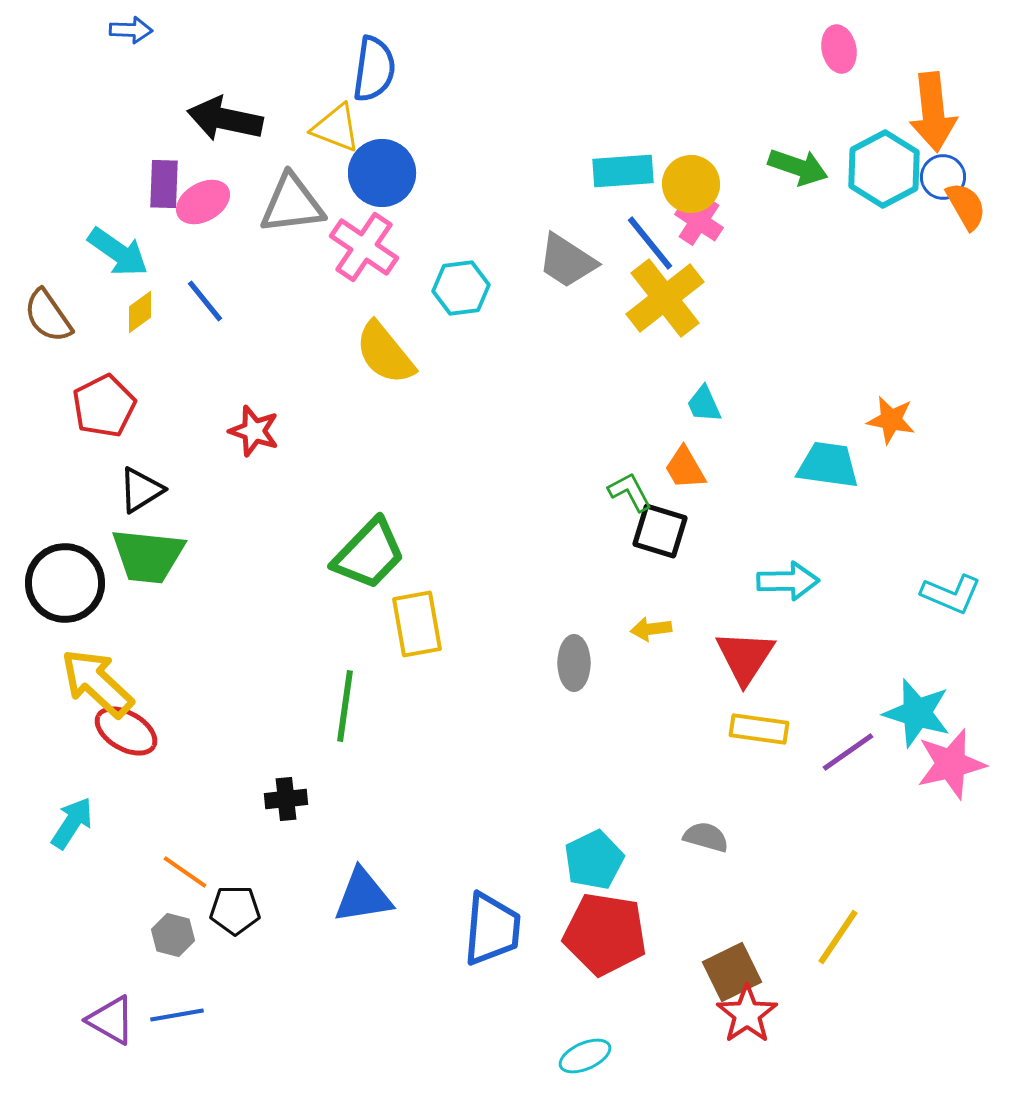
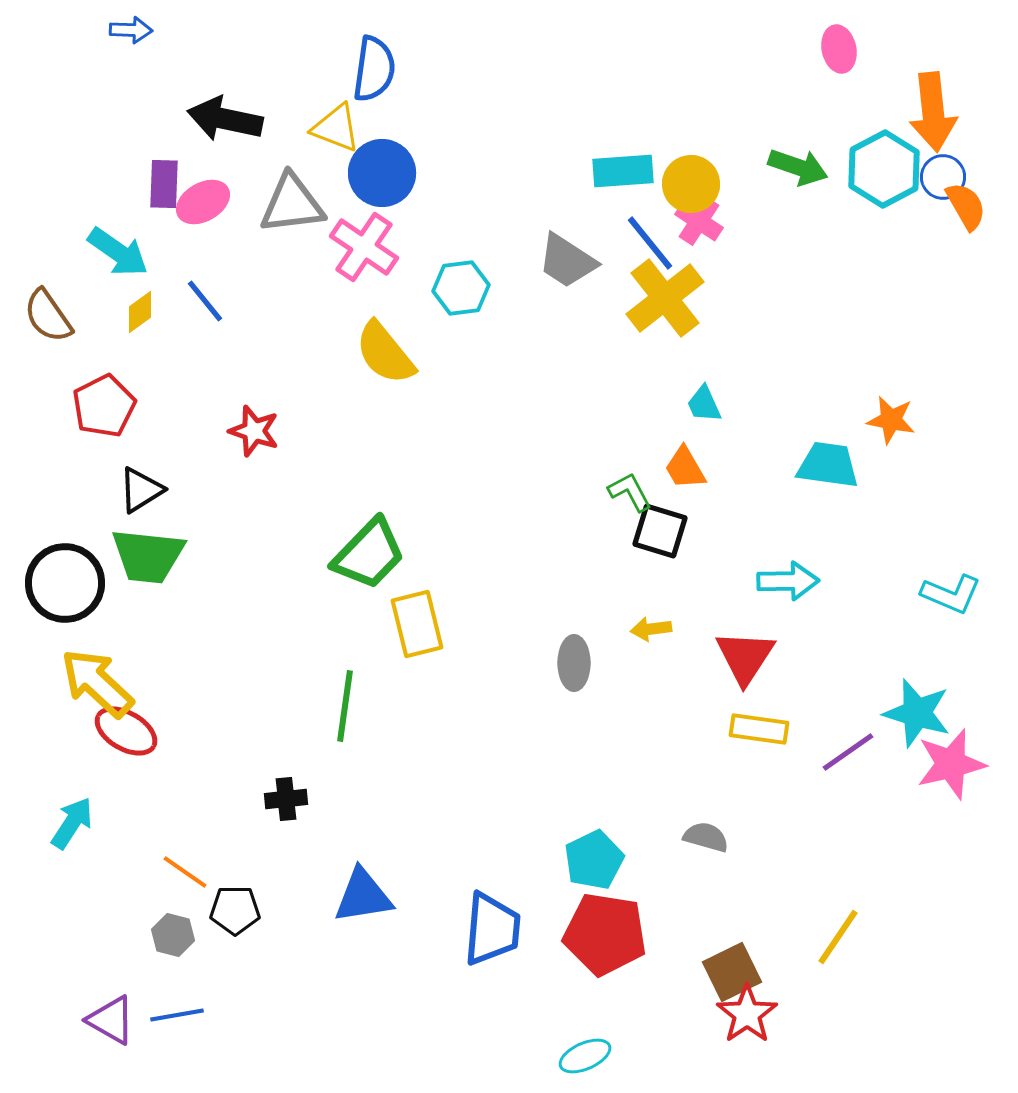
yellow rectangle at (417, 624): rotated 4 degrees counterclockwise
